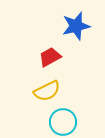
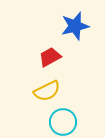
blue star: moved 1 px left
